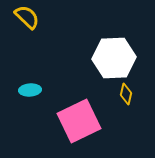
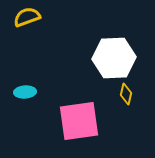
yellow semicircle: rotated 64 degrees counterclockwise
cyan ellipse: moved 5 px left, 2 px down
pink square: rotated 18 degrees clockwise
